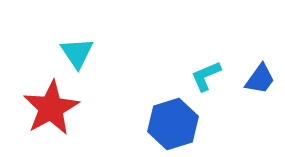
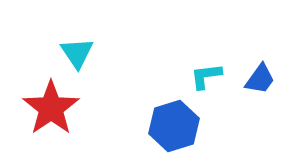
cyan L-shape: rotated 16 degrees clockwise
red star: rotated 6 degrees counterclockwise
blue hexagon: moved 1 px right, 2 px down
